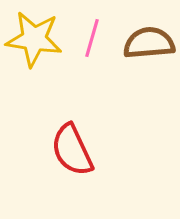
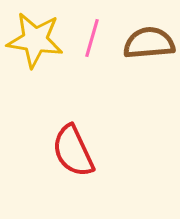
yellow star: moved 1 px right, 1 px down
red semicircle: moved 1 px right, 1 px down
